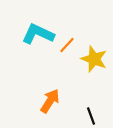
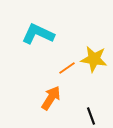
orange line: moved 23 px down; rotated 12 degrees clockwise
yellow star: rotated 12 degrees counterclockwise
orange arrow: moved 1 px right, 3 px up
